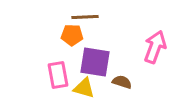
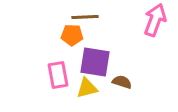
pink arrow: moved 27 px up
yellow triangle: moved 3 px right; rotated 30 degrees counterclockwise
